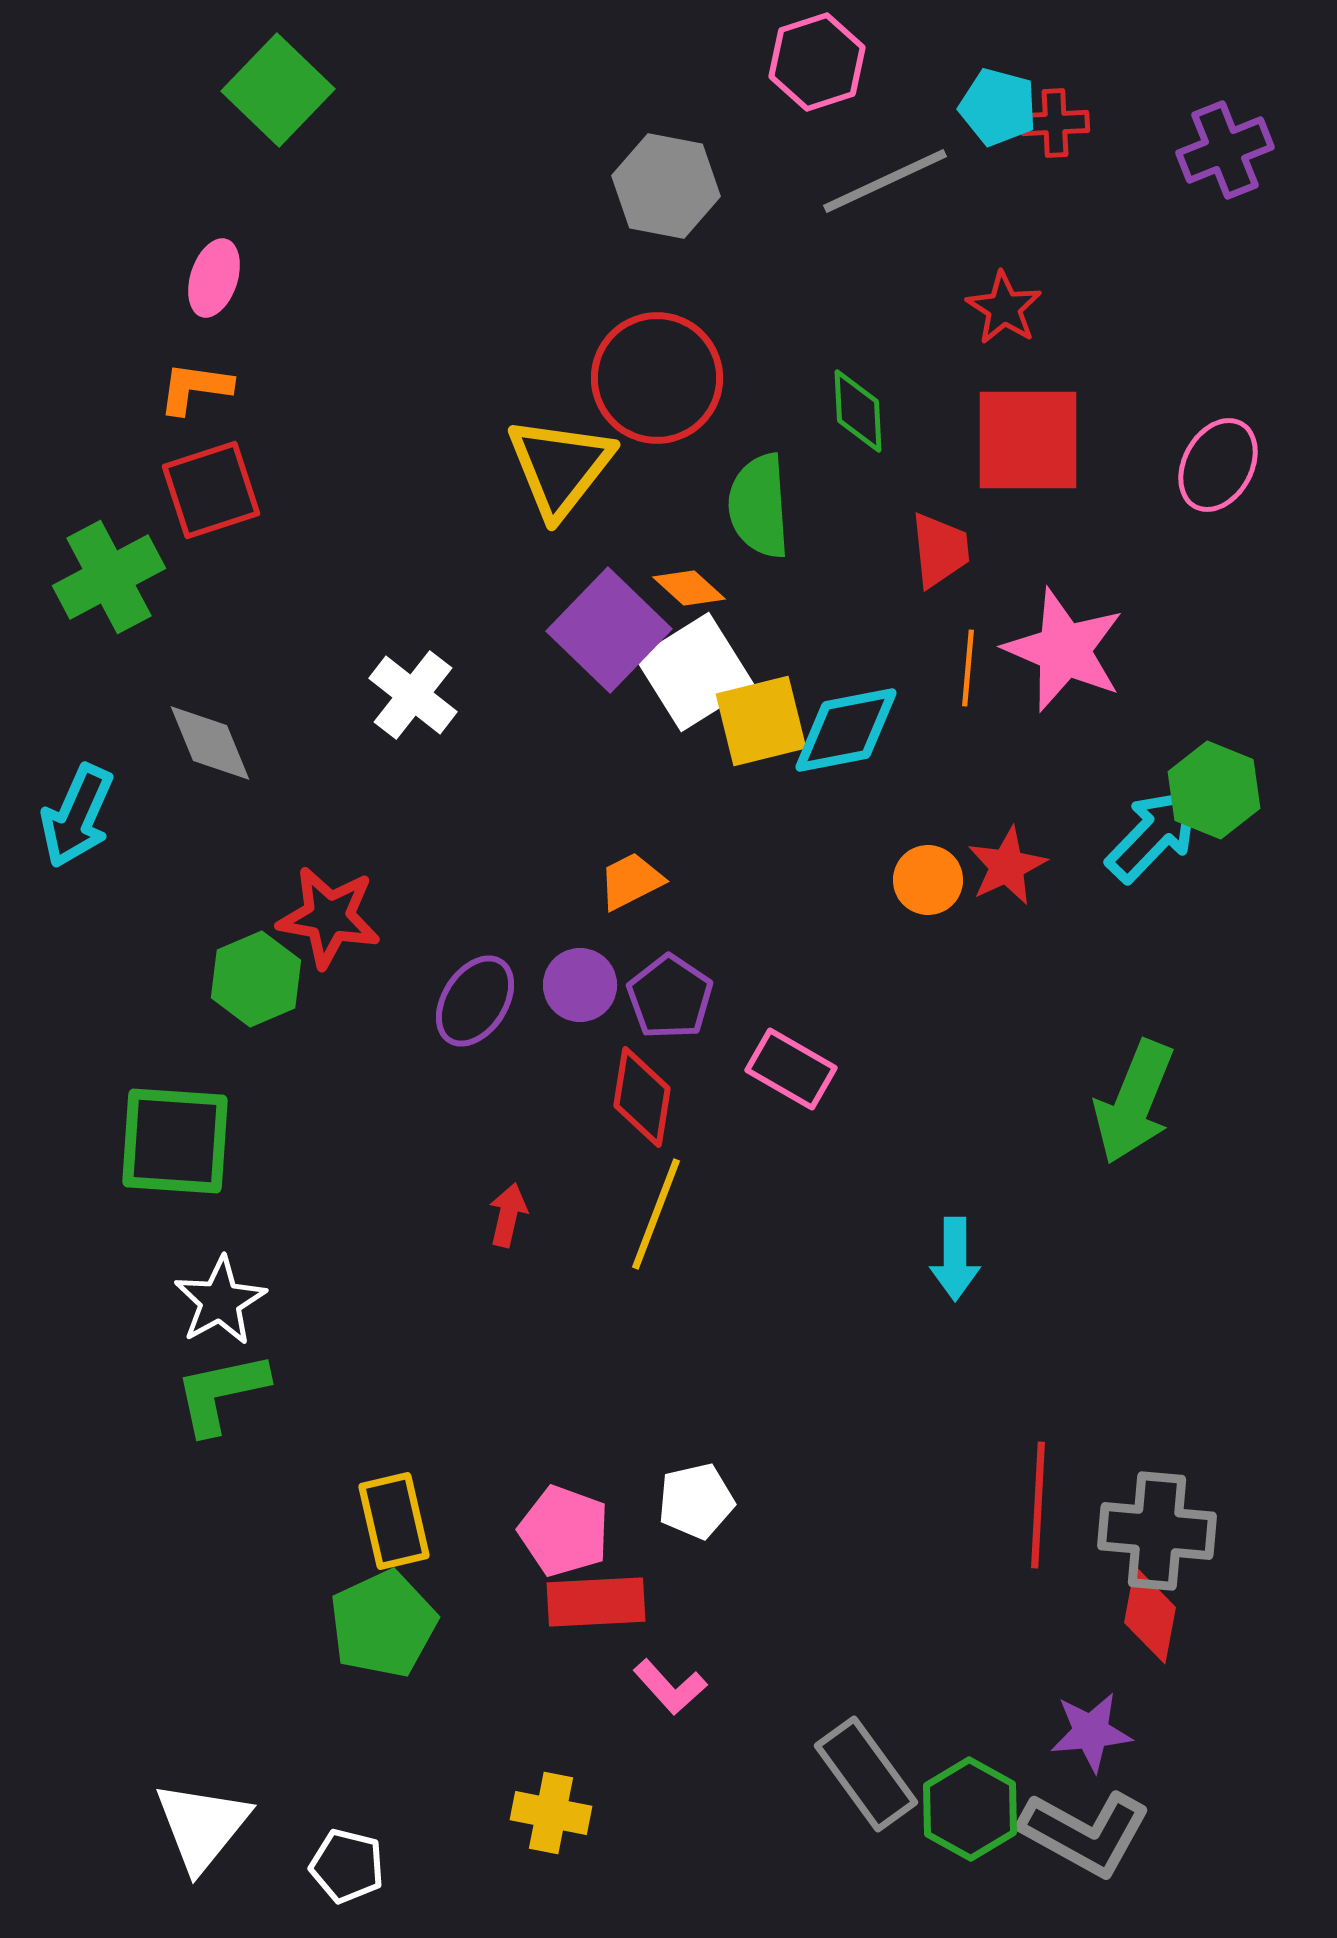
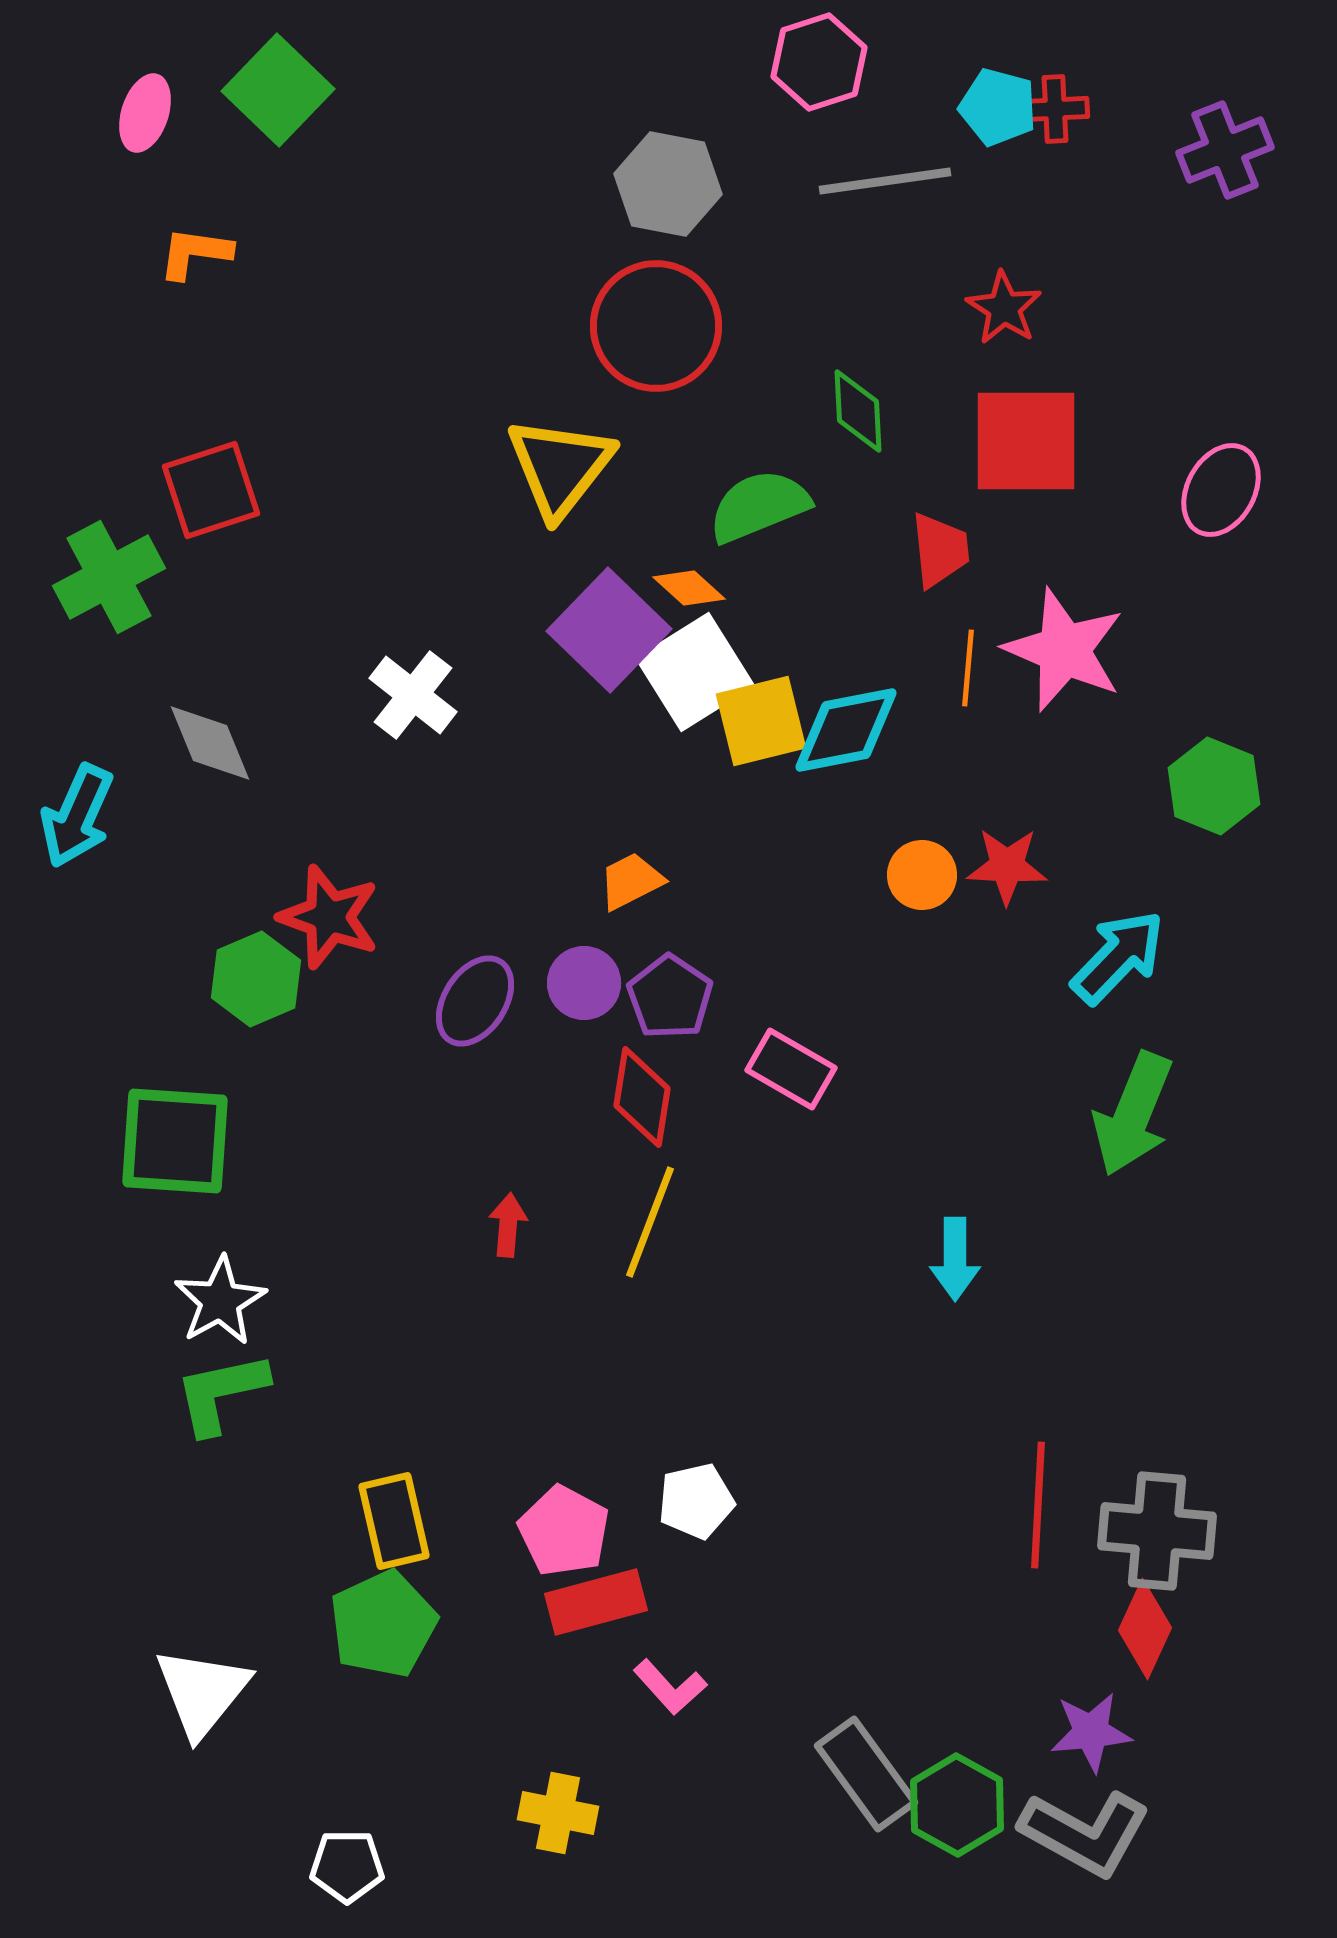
pink hexagon at (817, 62): moved 2 px right
red cross at (1055, 123): moved 14 px up
gray line at (885, 181): rotated 17 degrees clockwise
gray hexagon at (666, 186): moved 2 px right, 2 px up
pink ellipse at (214, 278): moved 69 px left, 165 px up
red circle at (657, 378): moved 1 px left, 52 px up
orange L-shape at (195, 388): moved 135 px up
red square at (1028, 440): moved 2 px left, 1 px down
pink ellipse at (1218, 465): moved 3 px right, 25 px down
green semicircle at (759, 506): rotated 72 degrees clockwise
green hexagon at (1214, 790): moved 4 px up
cyan arrow at (1153, 835): moved 35 px left, 122 px down
red star at (1007, 866): rotated 28 degrees clockwise
orange circle at (928, 880): moved 6 px left, 5 px up
red star at (329, 917): rotated 10 degrees clockwise
purple circle at (580, 985): moved 4 px right, 2 px up
green arrow at (1134, 1102): moved 1 px left, 12 px down
yellow line at (656, 1214): moved 6 px left, 8 px down
red arrow at (508, 1215): moved 10 px down; rotated 8 degrees counterclockwise
pink pentagon at (564, 1531): rotated 8 degrees clockwise
red rectangle at (596, 1602): rotated 12 degrees counterclockwise
red diamond at (1150, 1615): moved 5 px left, 14 px down; rotated 14 degrees clockwise
green hexagon at (970, 1809): moved 13 px left, 4 px up
yellow cross at (551, 1813): moved 7 px right
white triangle at (202, 1826): moved 134 px up
white pentagon at (347, 1866): rotated 14 degrees counterclockwise
